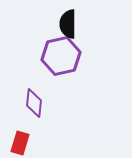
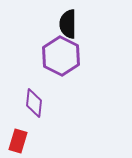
purple hexagon: rotated 21 degrees counterclockwise
red rectangle: moved 2 px left, 2 px up
